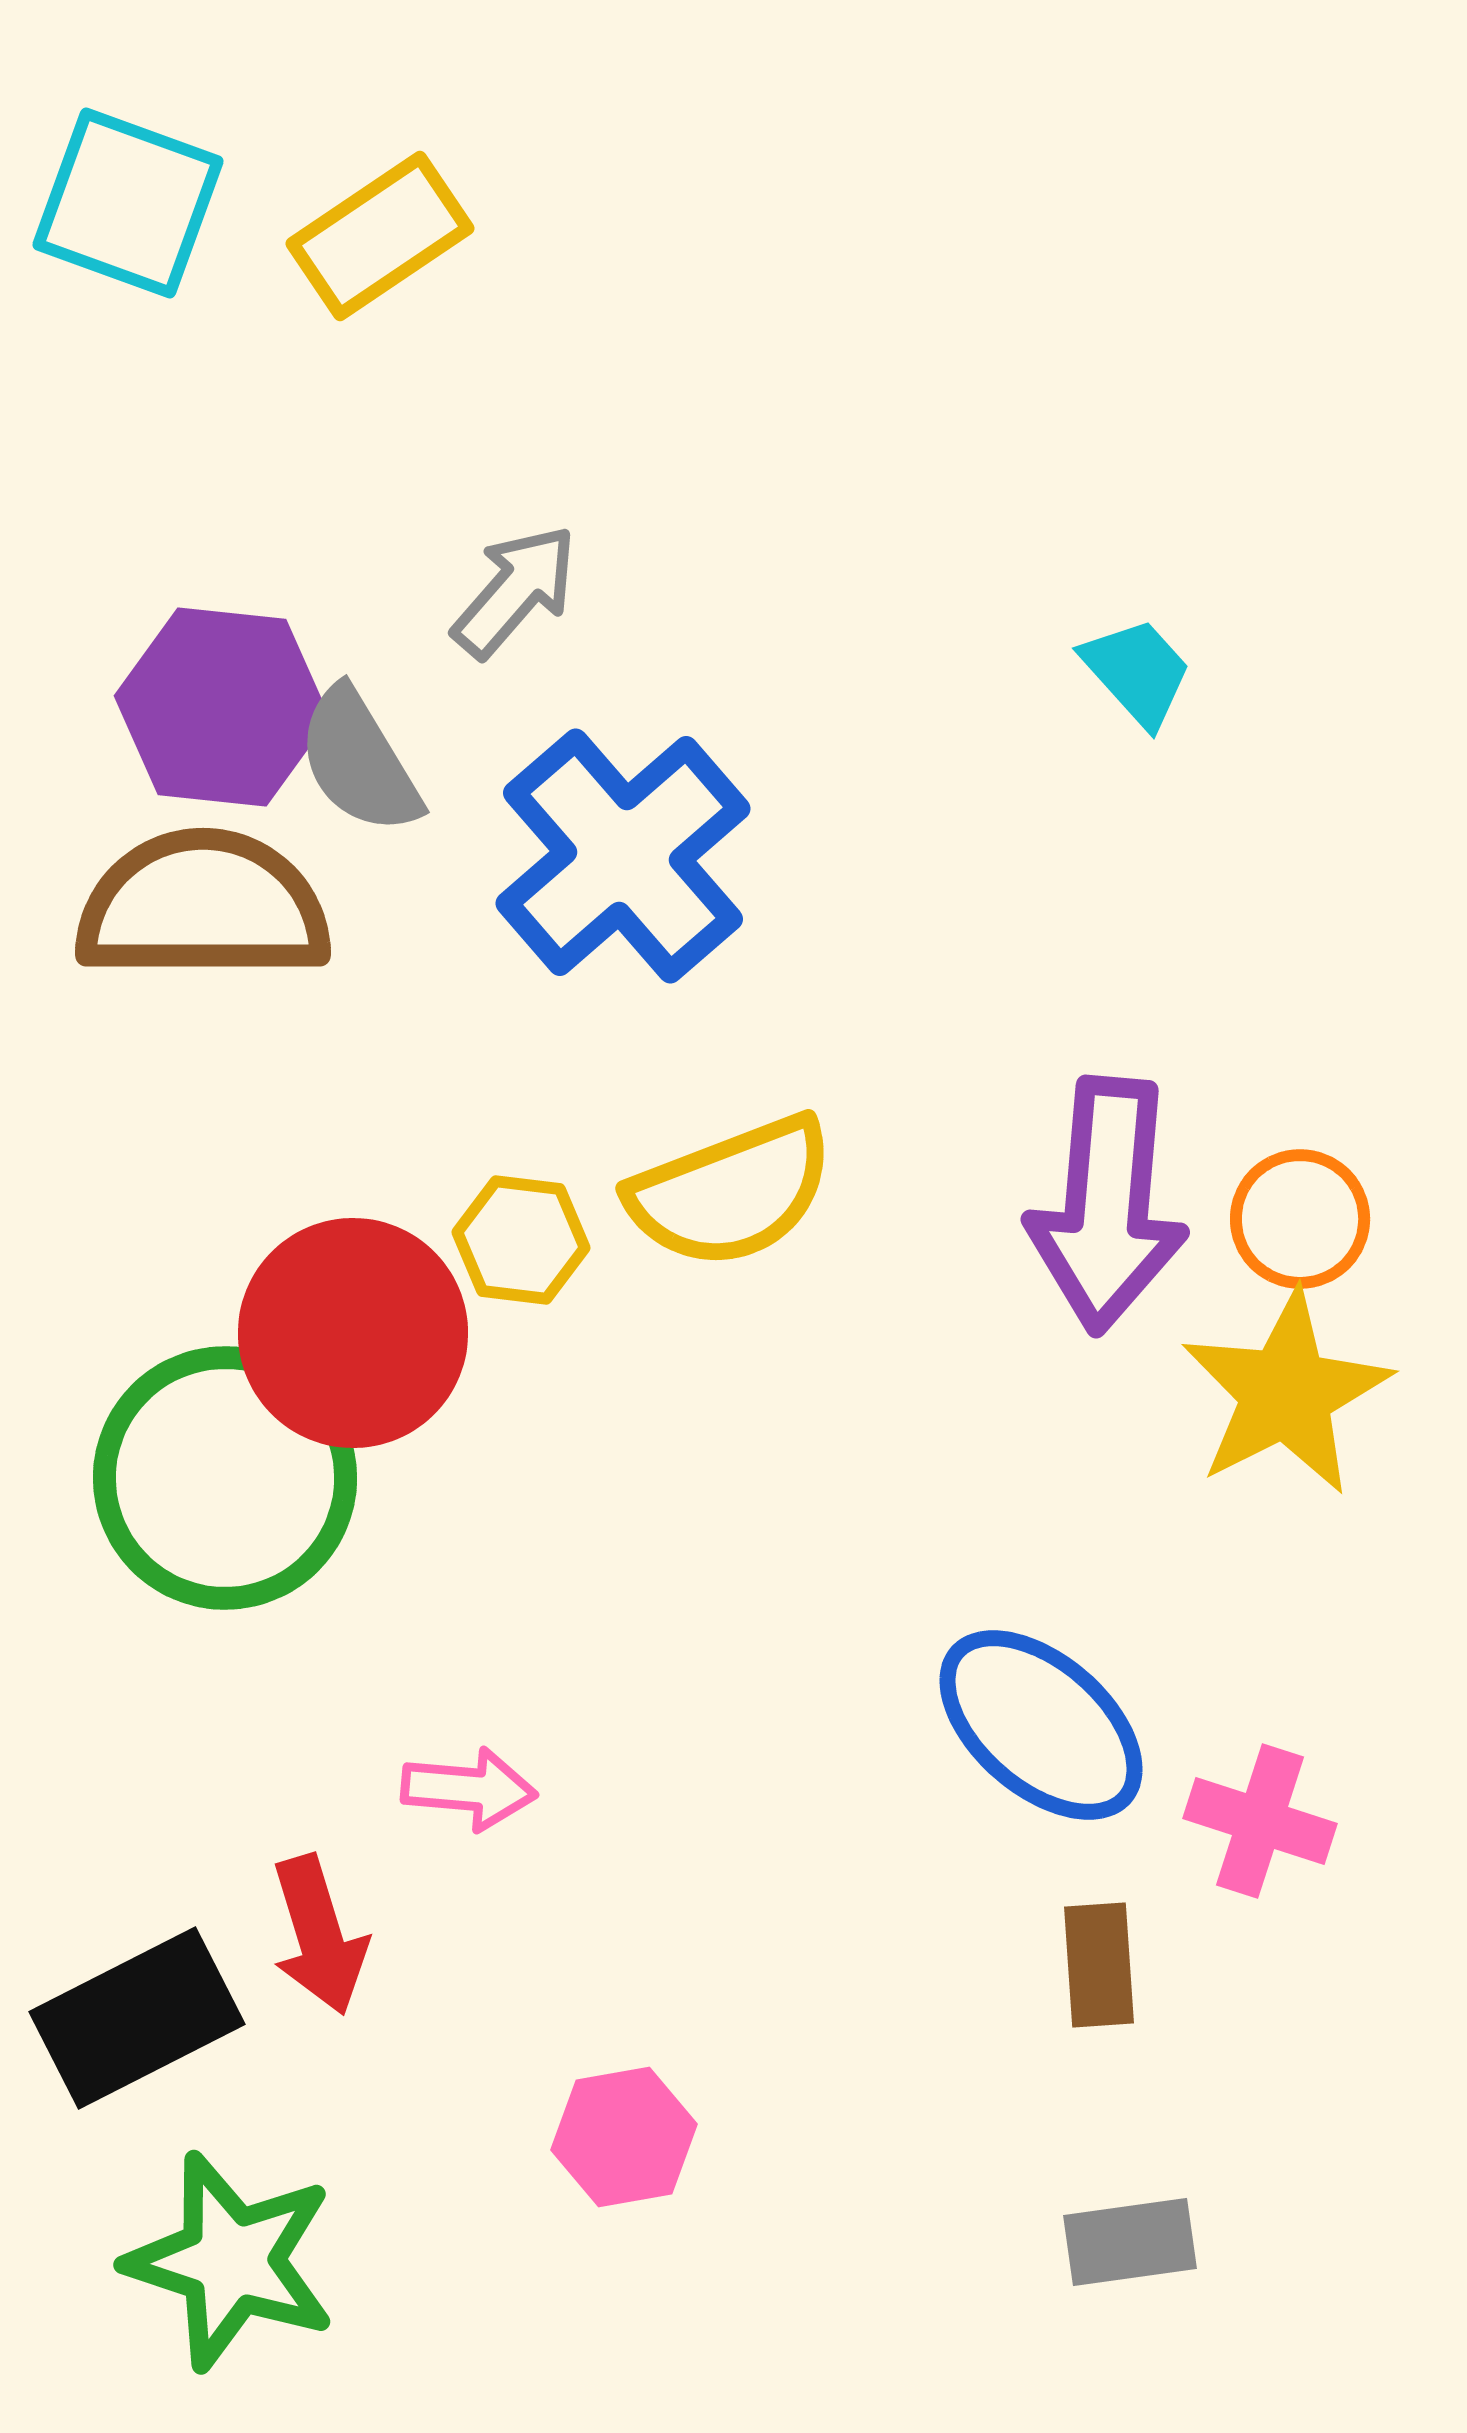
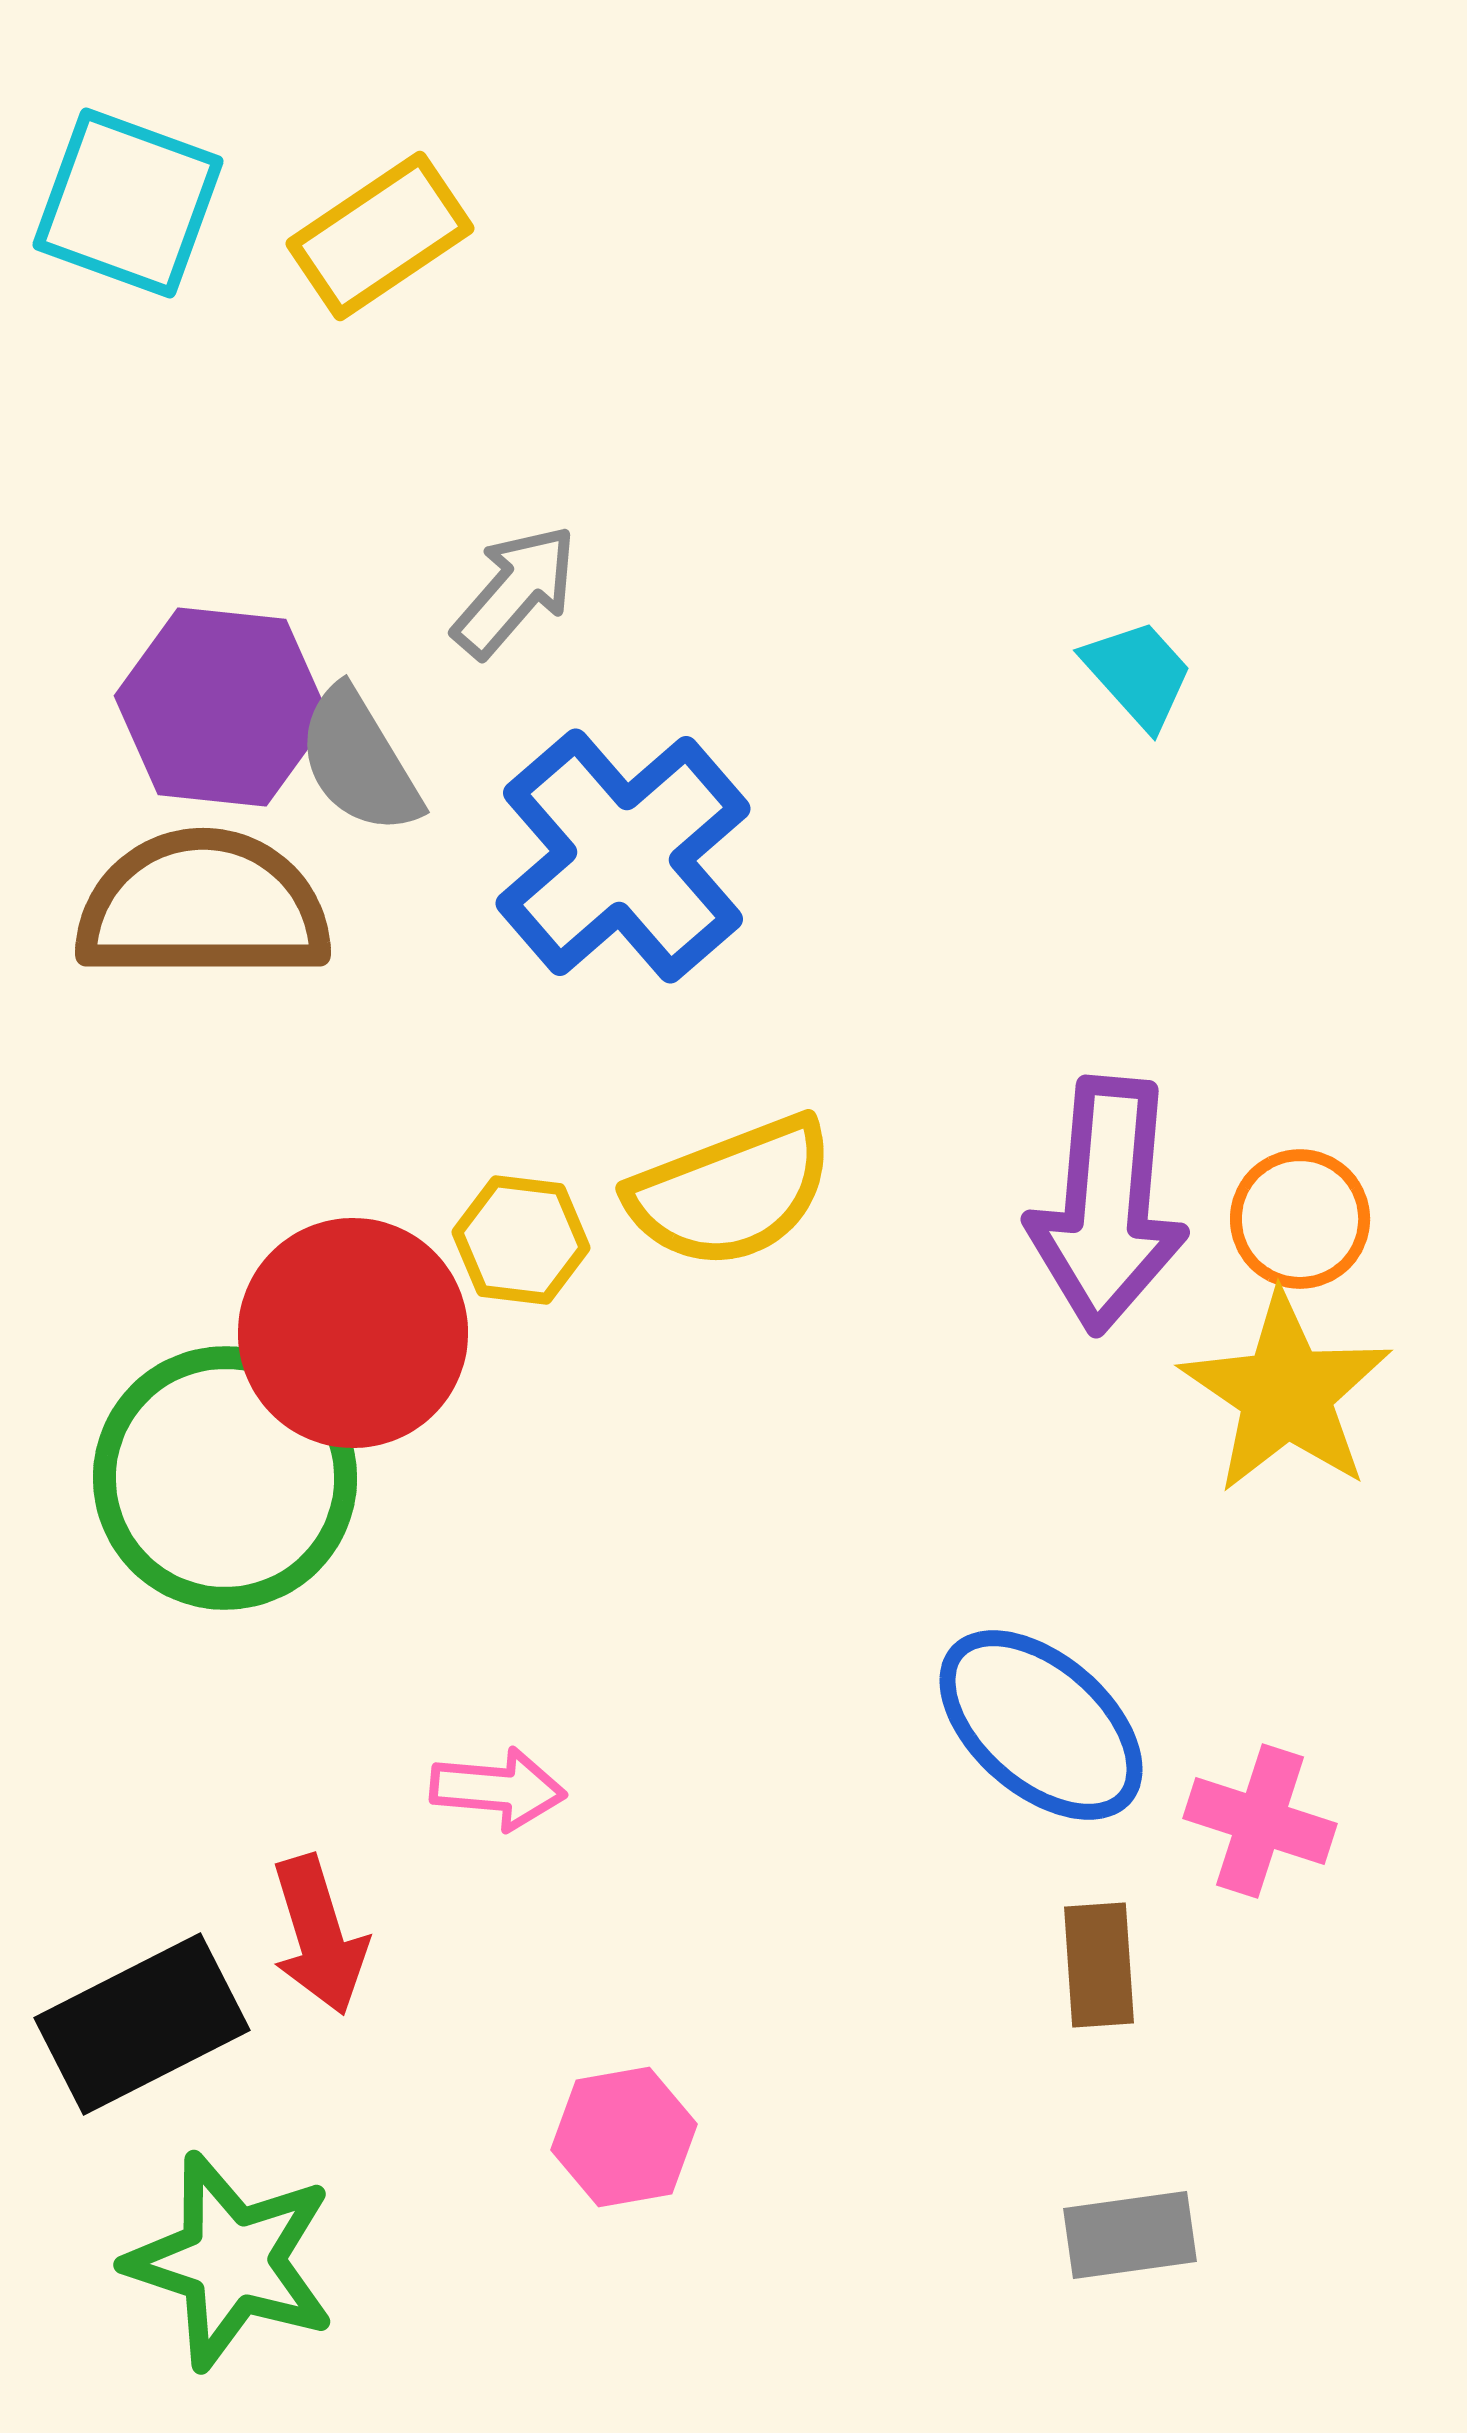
cyan trapezoid: moved 1 px right, 2 px down
yellow star: rotated 11 degrees counterclockwise
pink arrow: moved 29 px right
black rectangle: moved 5 px right, 6 px down
gray rectangle: moved 7 px up
